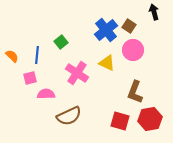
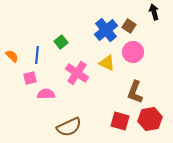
pink circle: moved 2 px down
brown semicircle: moved 11 px down
